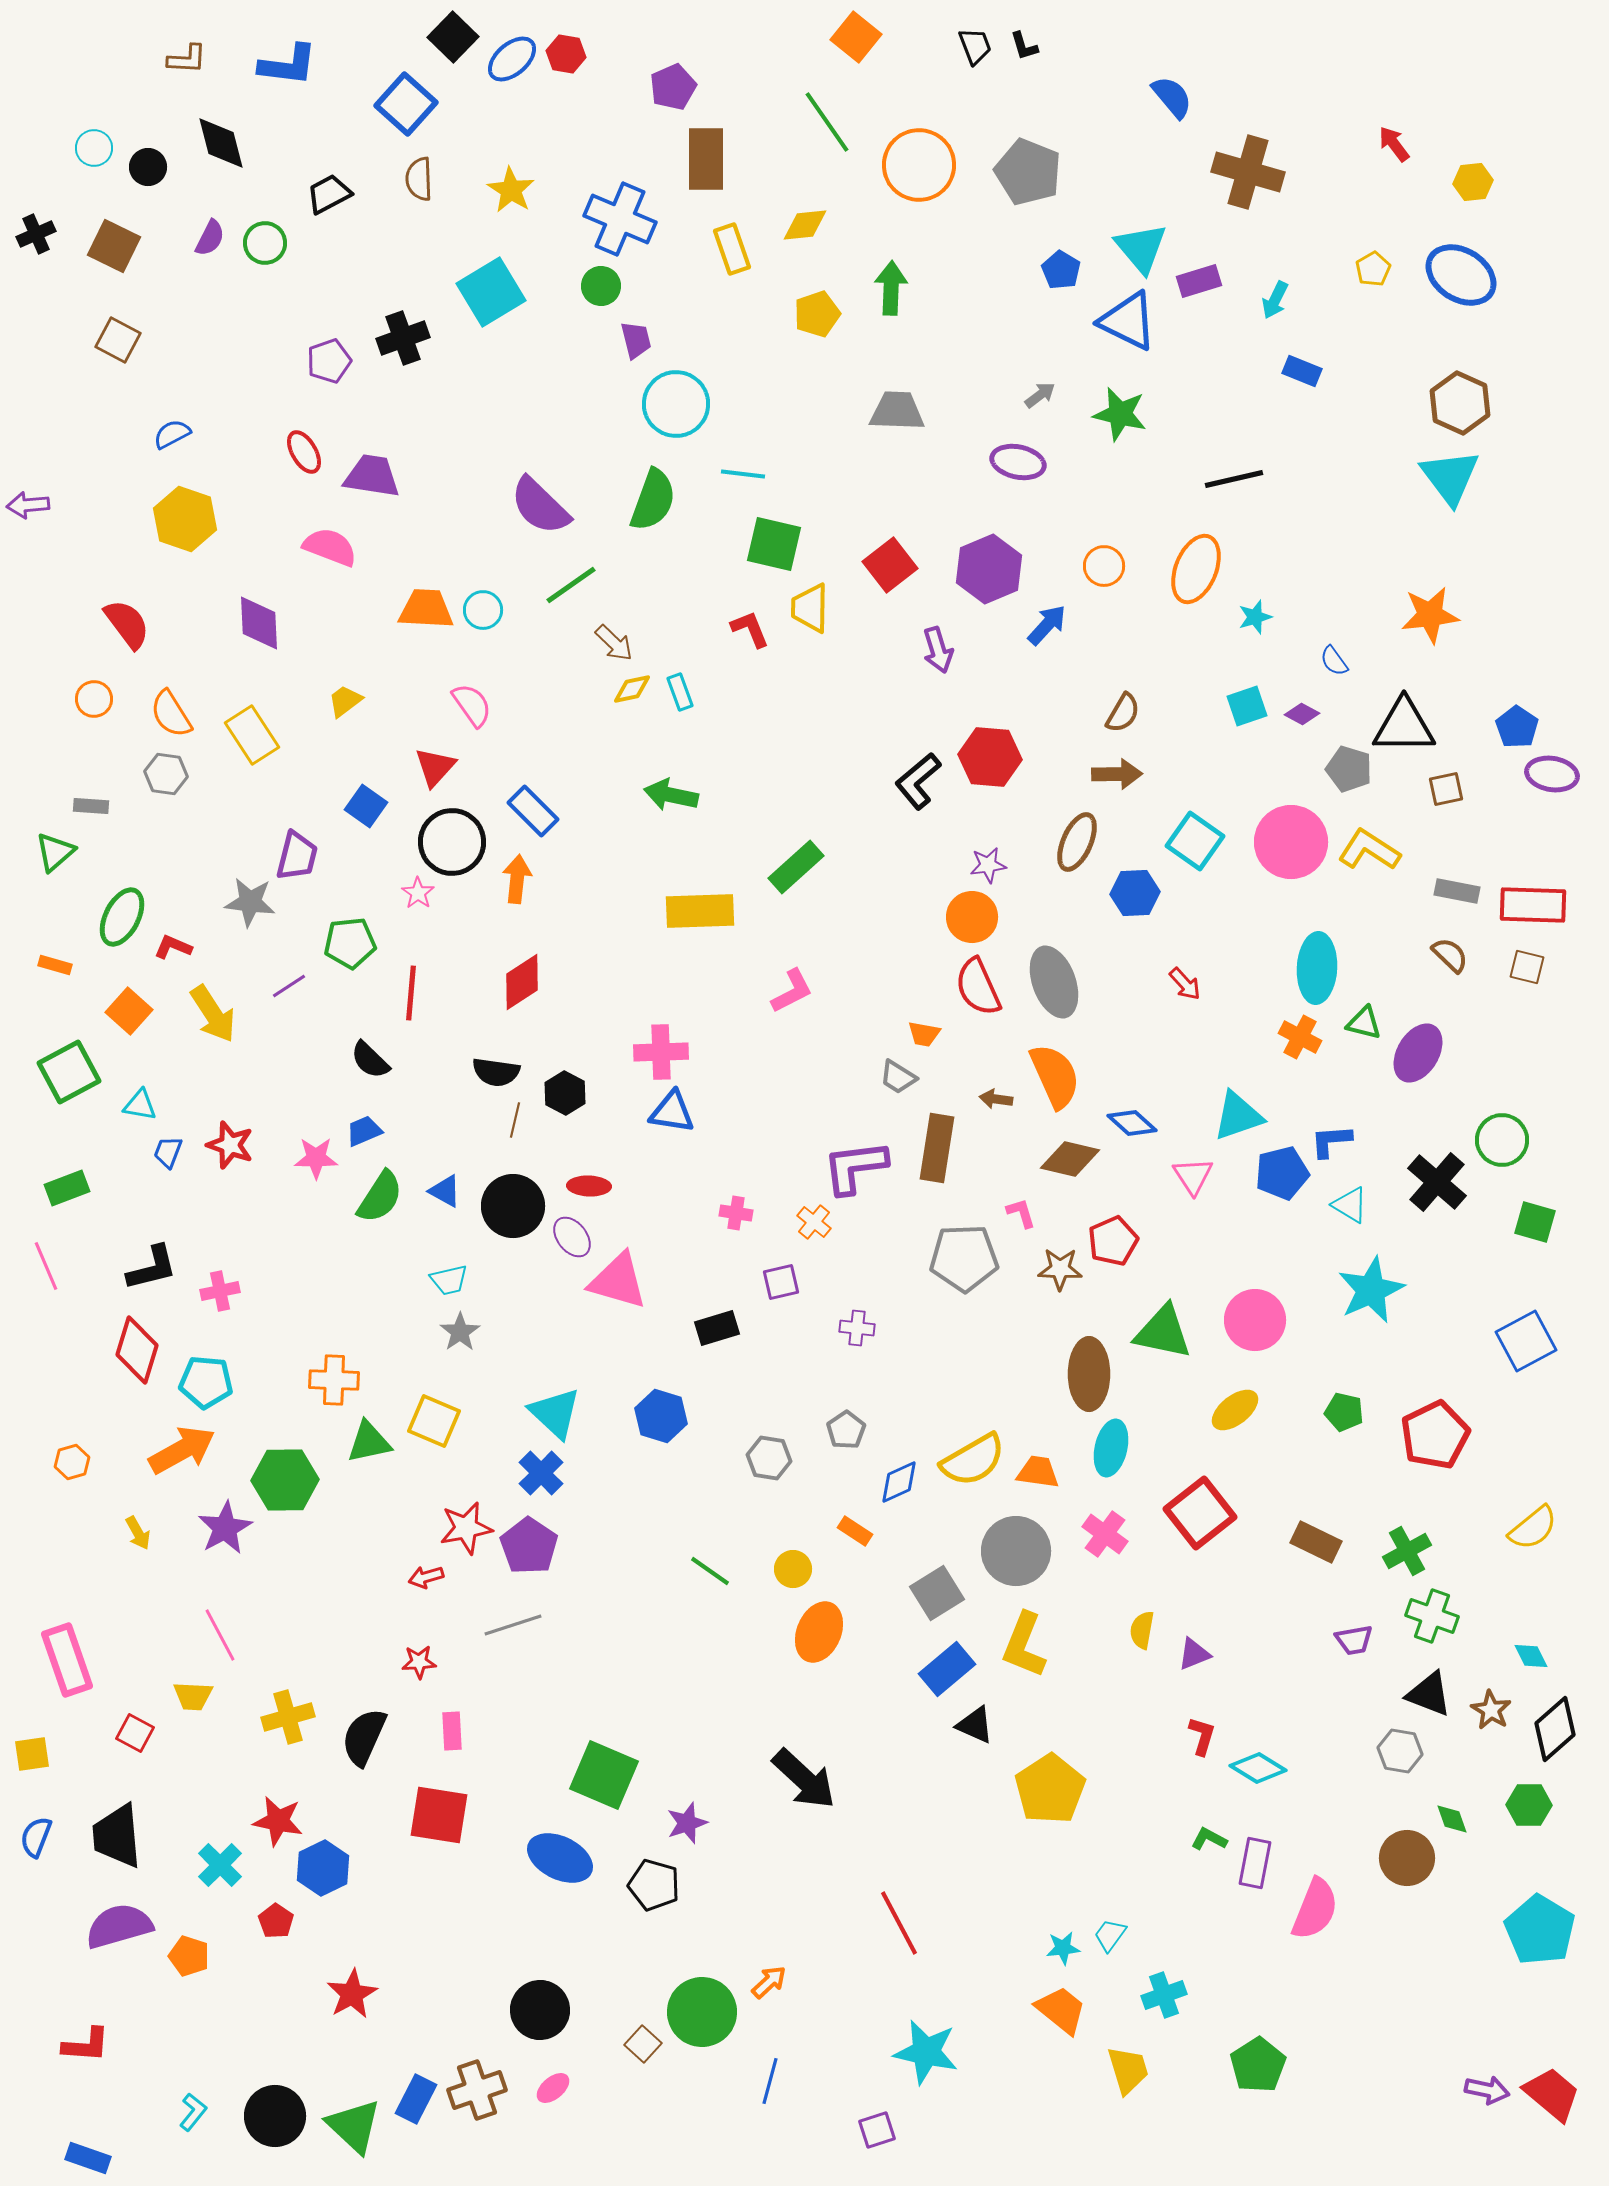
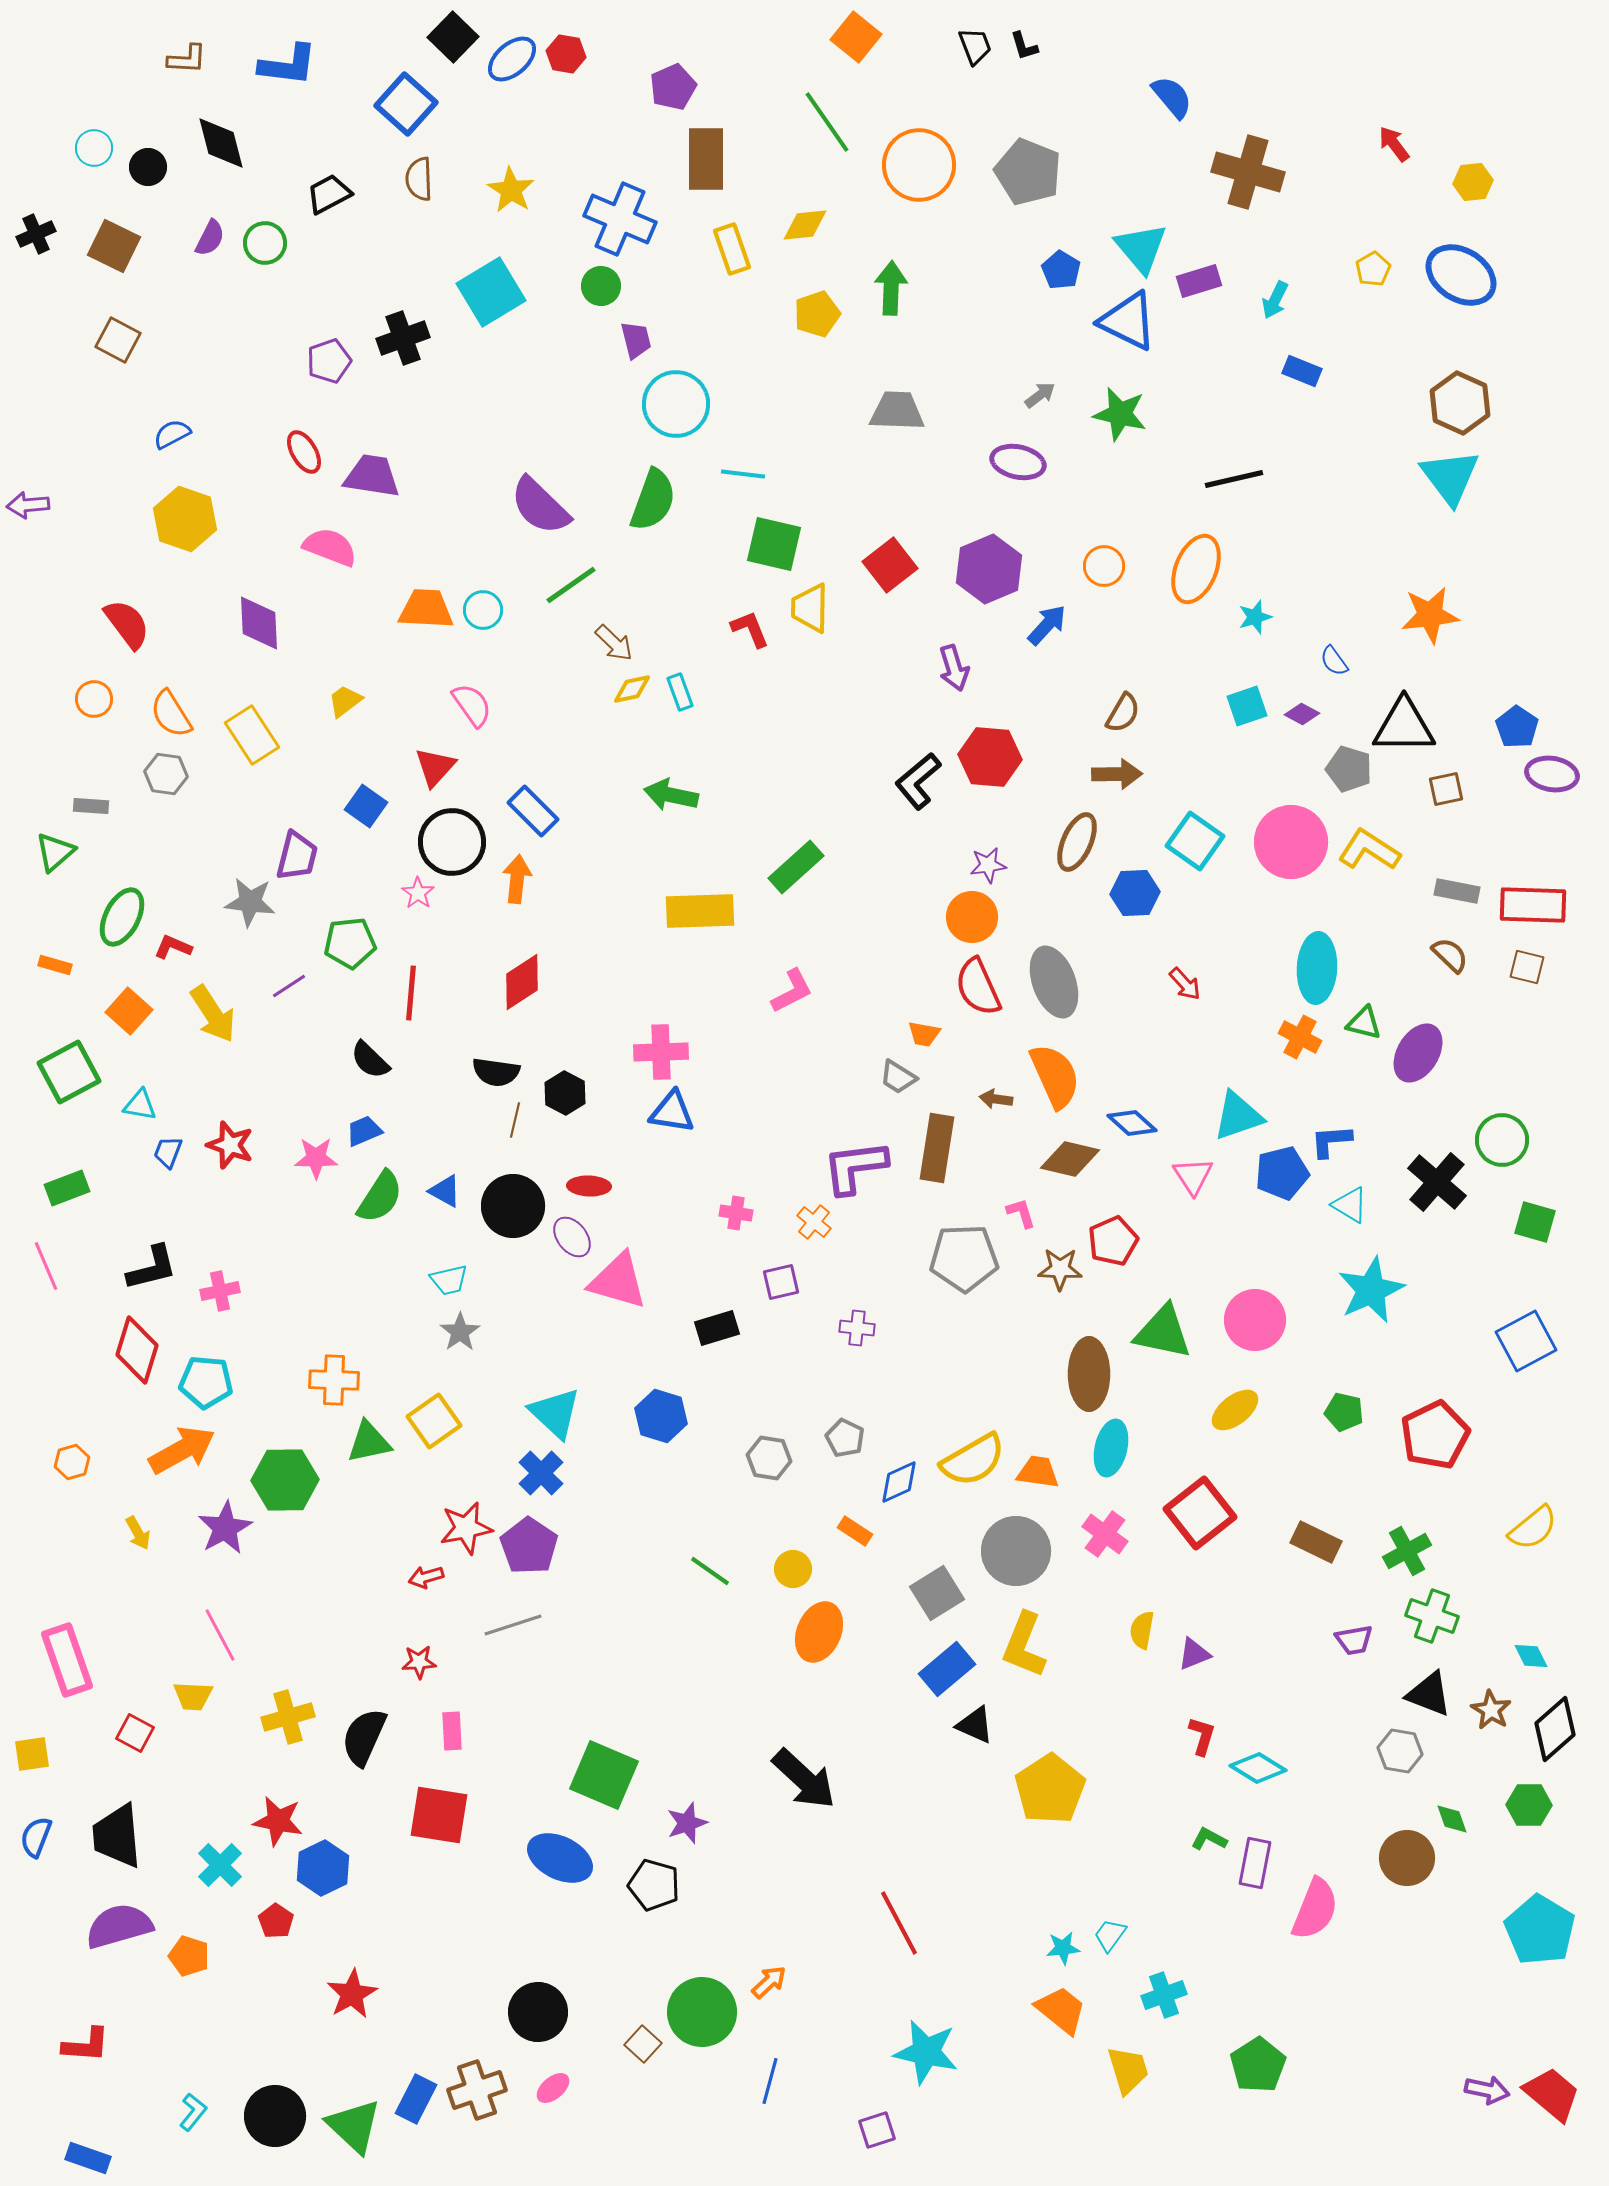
purple arrow at (938, 650): moved 16 px right, 18 px down
yellow square at (434, 1421): rotated 32 degrees clockwise
gray pentagon at (846, 1430): moved 1 px left, 8 px down; rotated 12 degrees counterclockwise
black circle at (540, 2010): moved 2 px left, 2 px down
